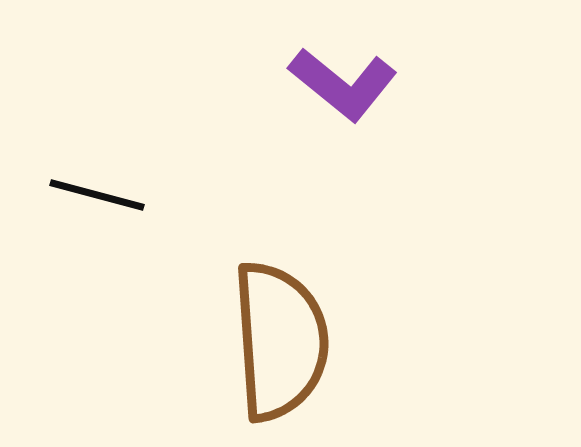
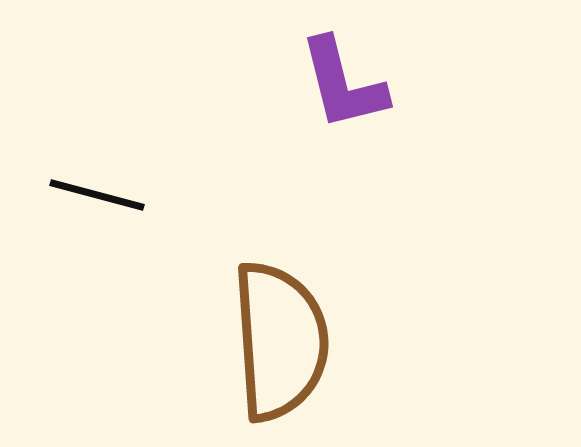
purple L-shape: rotated 37 degrees clockwise
